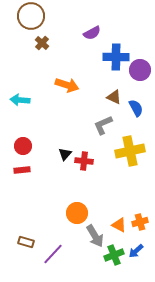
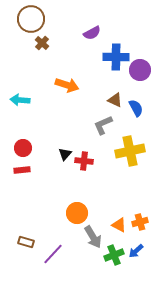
brown circle: moved 3 px down
brown triangle: moved 1 px right, 3 px down
red circle: moved 2 px down
gray arrow: moved 2 px left, 1 px down
